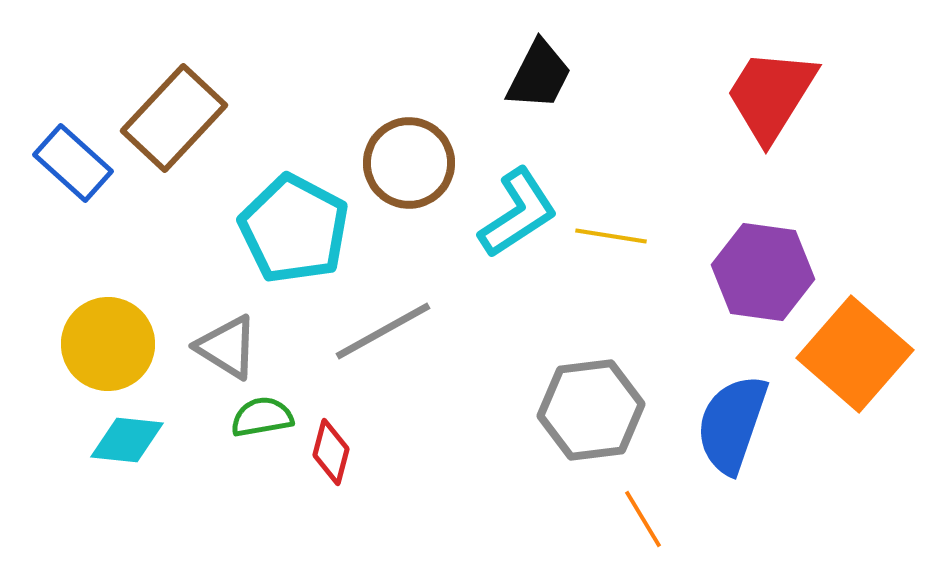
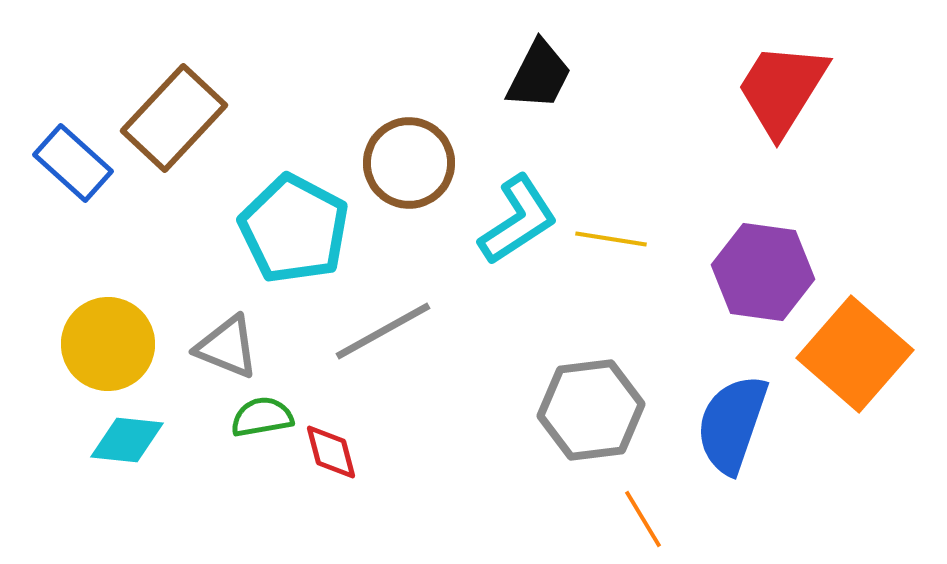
red trapezoid: moved 11 px right, 6 px up
cyan L-shape: moved 7 px down
yellow line: moved 3 px down
gray triangle: rotated 10 degrees counterclockwise
red diamond: rotated 30 degrees counterclockwise
